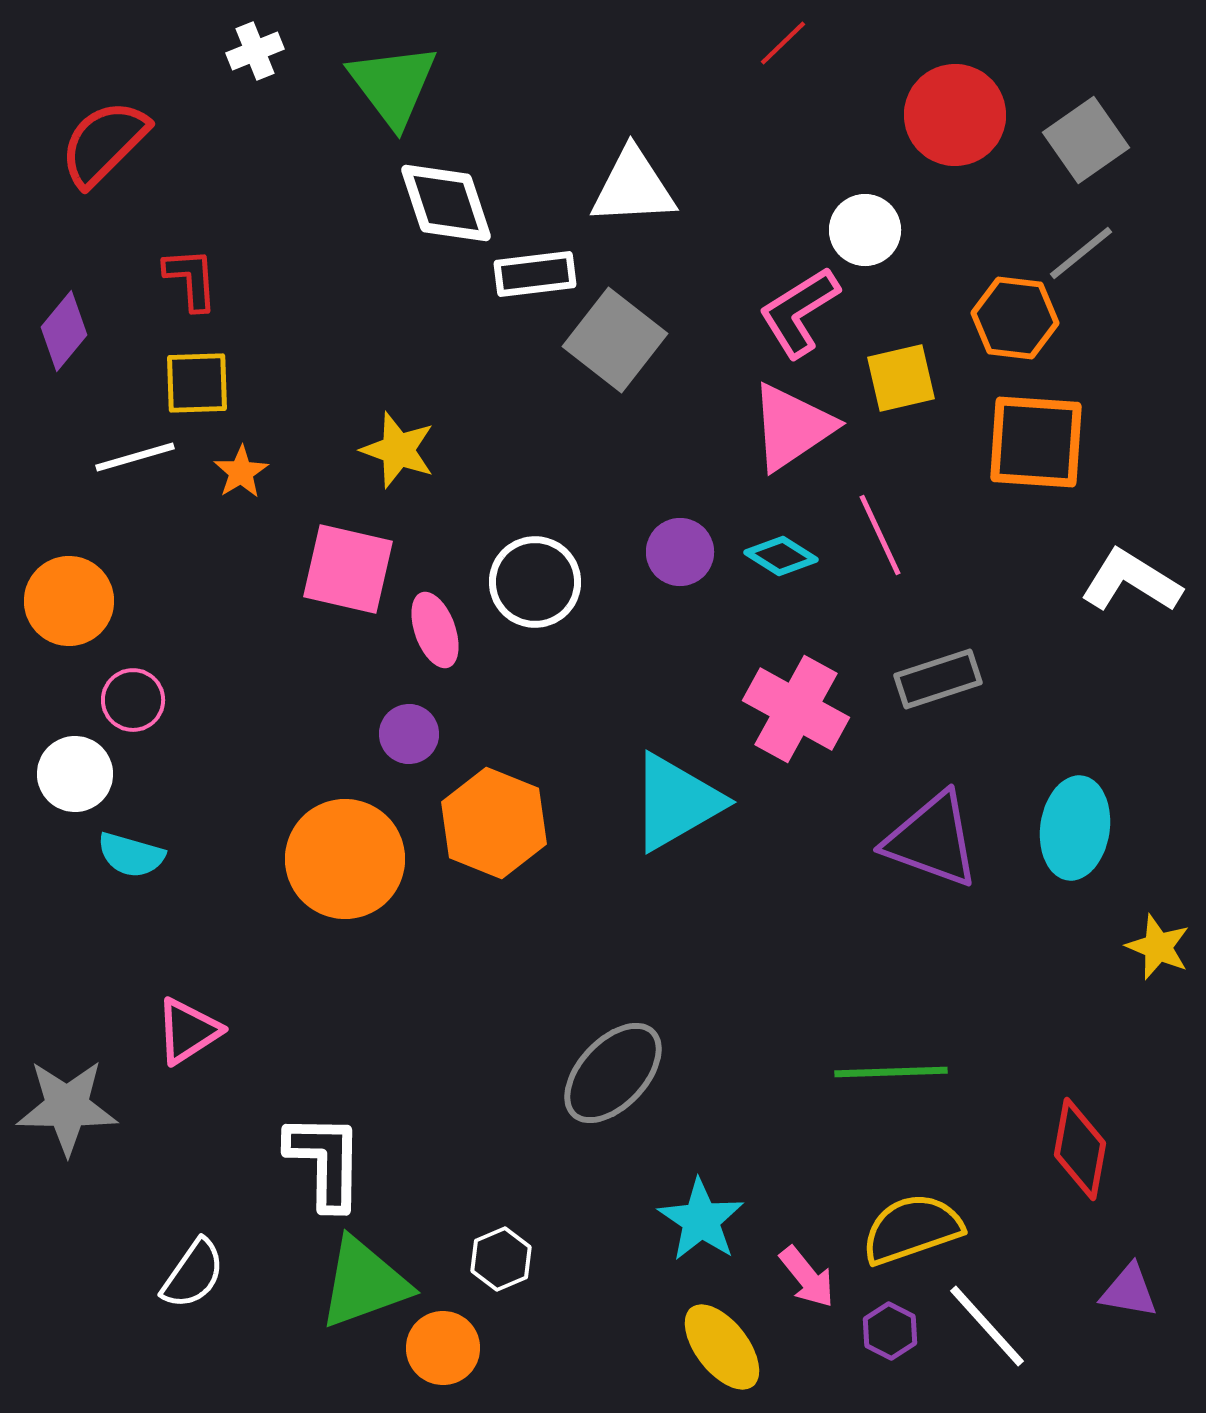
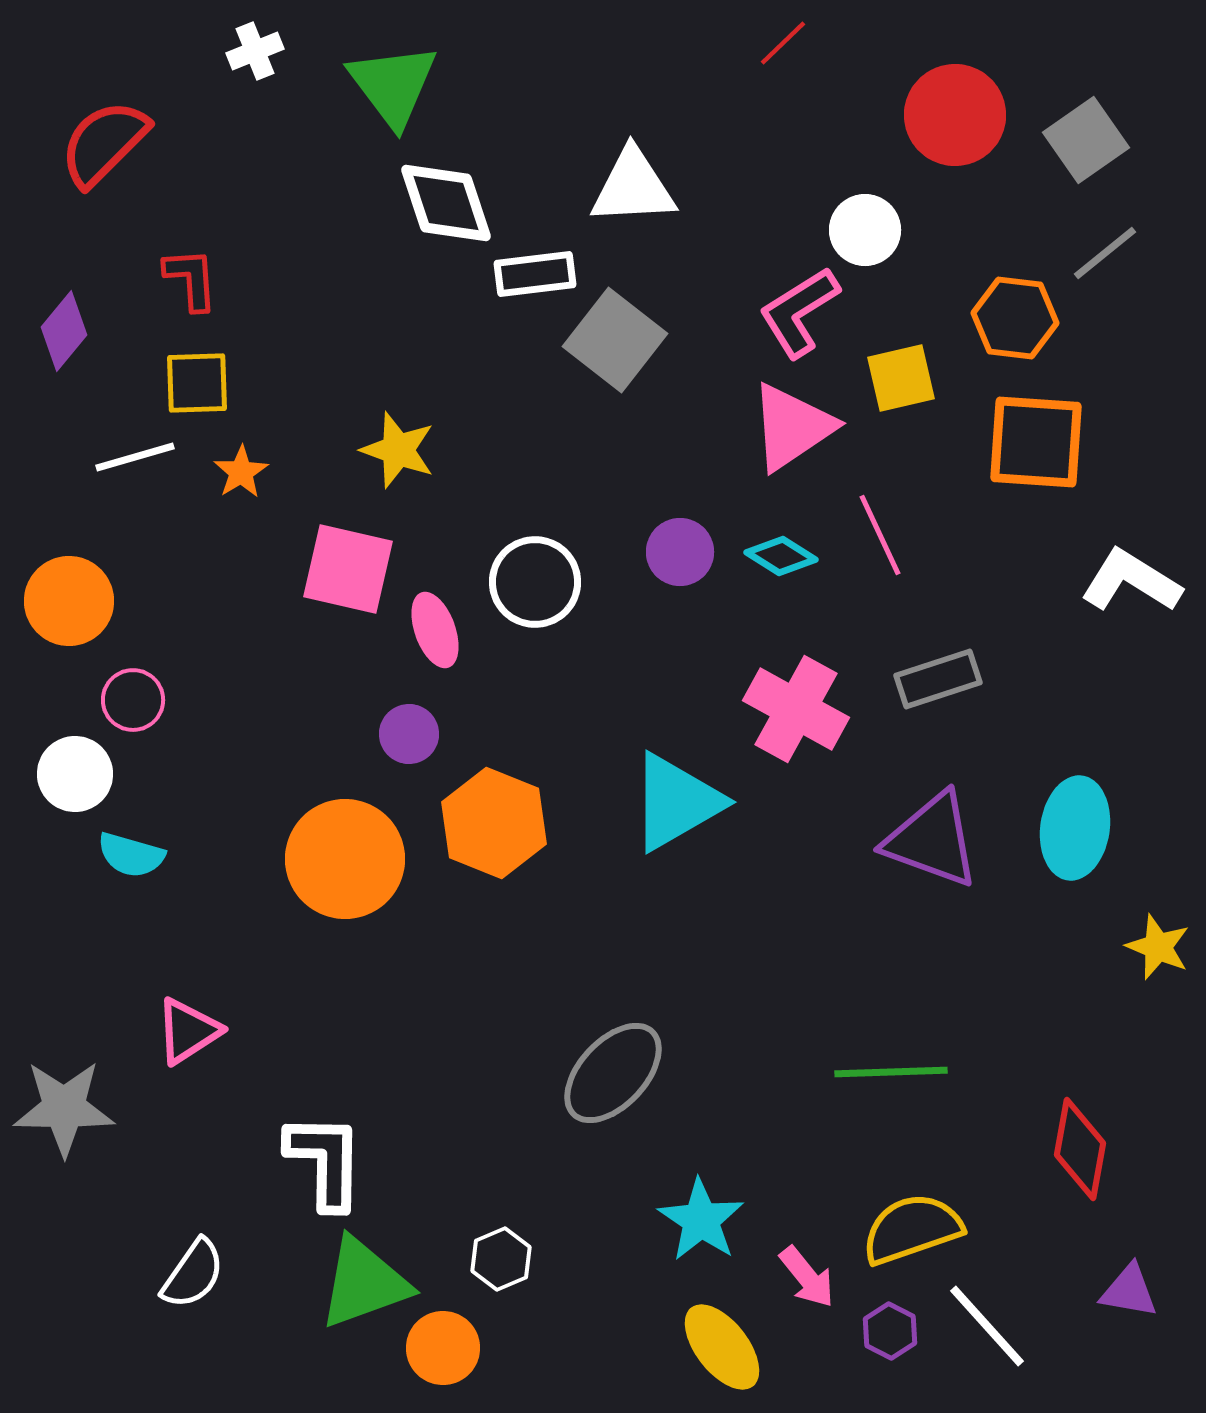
gray line at (1081, 253): moved 24 px right
gray star at (67, 1107): moved 3 px left, 1 px down
